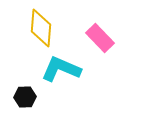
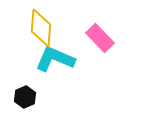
cyan L-shape: moved 6 px left, 10 px up
black hexagon: rotated 20 degrees counterclockwise
